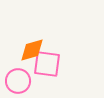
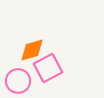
pink square: moved 1 px right, 4 px down; rotated 36 degrees counterclockwise
